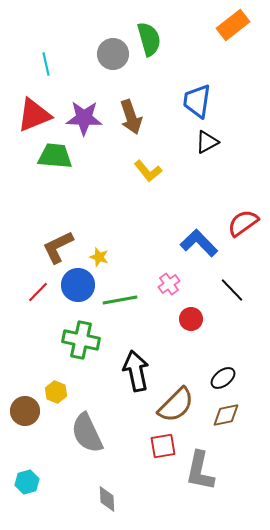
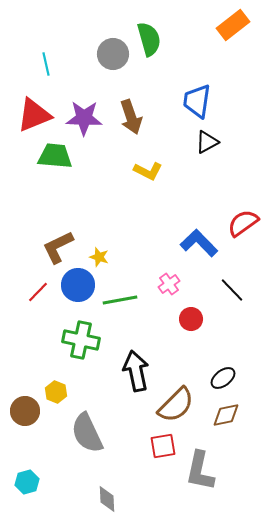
yellow L-shape: rotated 24 degrees counterclockwise
